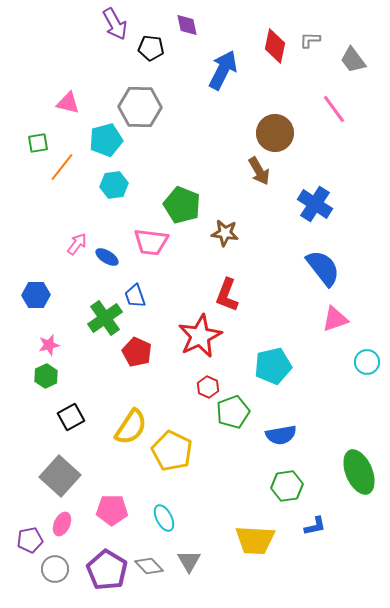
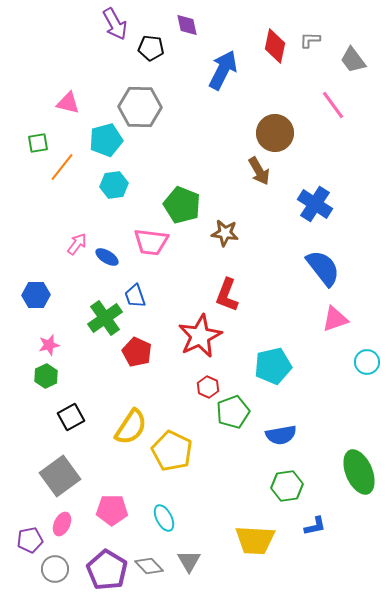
pink line at (334, 109): moved 1 px left, 4 px up
gray square at (60, 476): rotated 12 degrees clockwise
